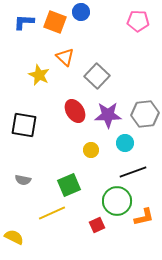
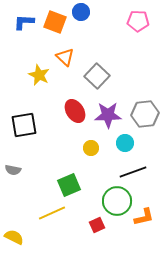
black square: rotated 20 degrees counterclockwise
yellow circle: moved 2 px up
gray semicircle: moved 10 px left, 10 px up
